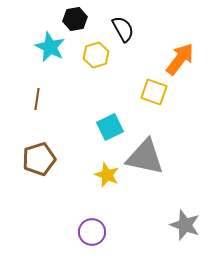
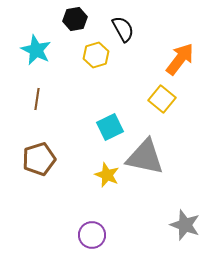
cyan star: moved 14 px left, 3 px down
yellow square: moved 8 px right, 7 px down; rotated 20 degrees clockwise
purple circle: moved 3 px down
